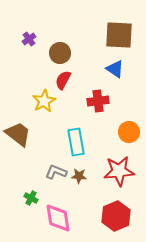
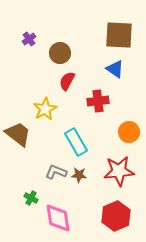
red semicircle: moved 4 px right, 1 px down
yellow star: moved 1 px right, 8 px down
cyan rectangle: rotated 20 degrees counterclockwise
brown star: moved 1 px up
